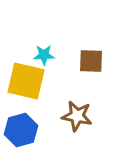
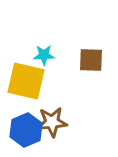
brown square: moved 1 px up
brown star: moved 25 px left, 6 px down; rotated 16 degrees counterclockwise
blue hexagon: moved 5 px right; rotated 8 degrees counterclockwise
